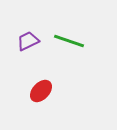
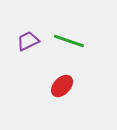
red ellipse: moved 21 px right, 5 px up
